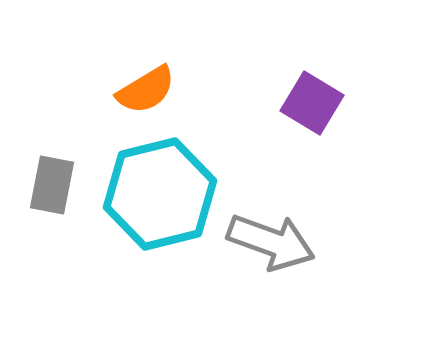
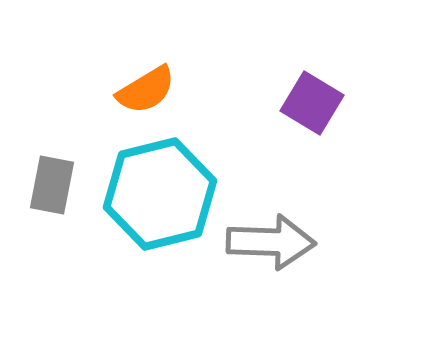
gray arrow: rotated 18 degrees counterclockwise
